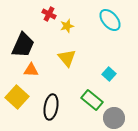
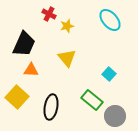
black trapezoid: moved 1 px right, 1 px up
gray circle: moved 1 px right, 2 px up
